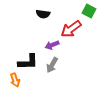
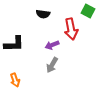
green square: moved 1 px left
red arrow: rotated 65 degrees counterclockwise
black L-shape: moved 14 px left, 18 px up
